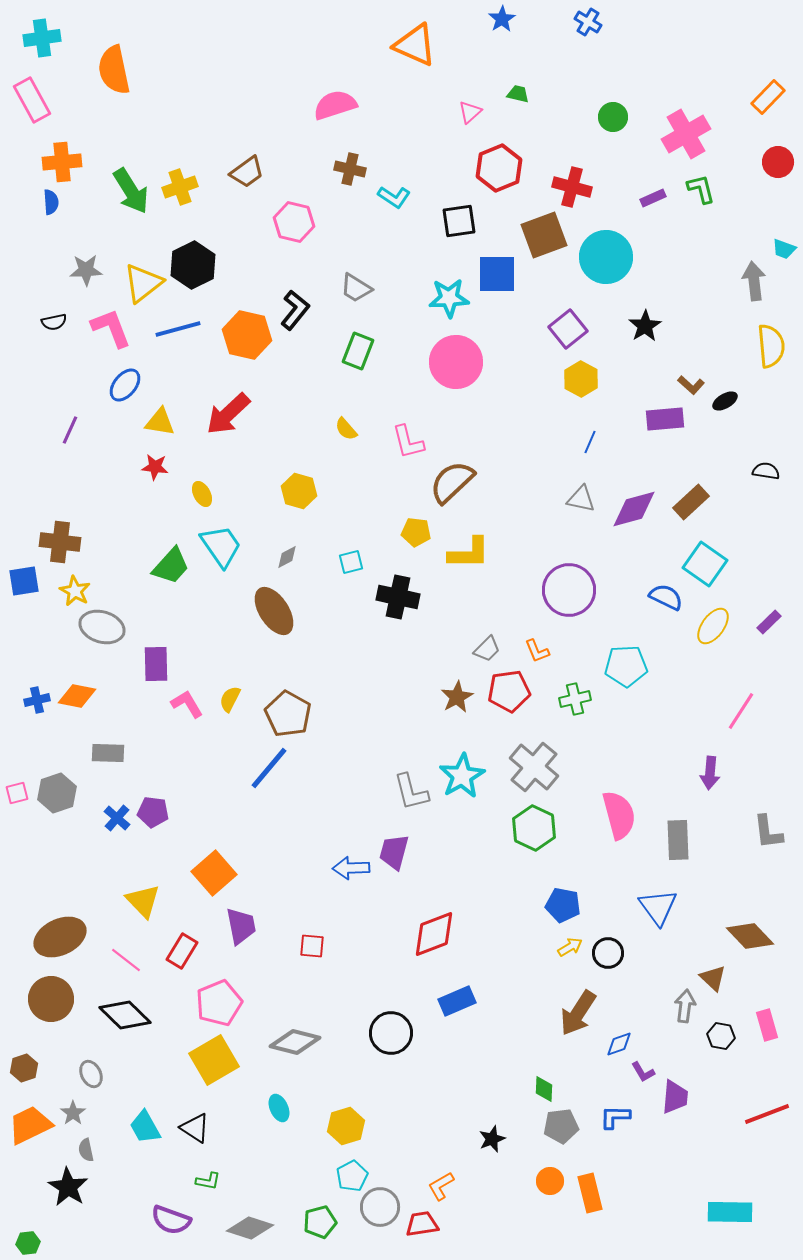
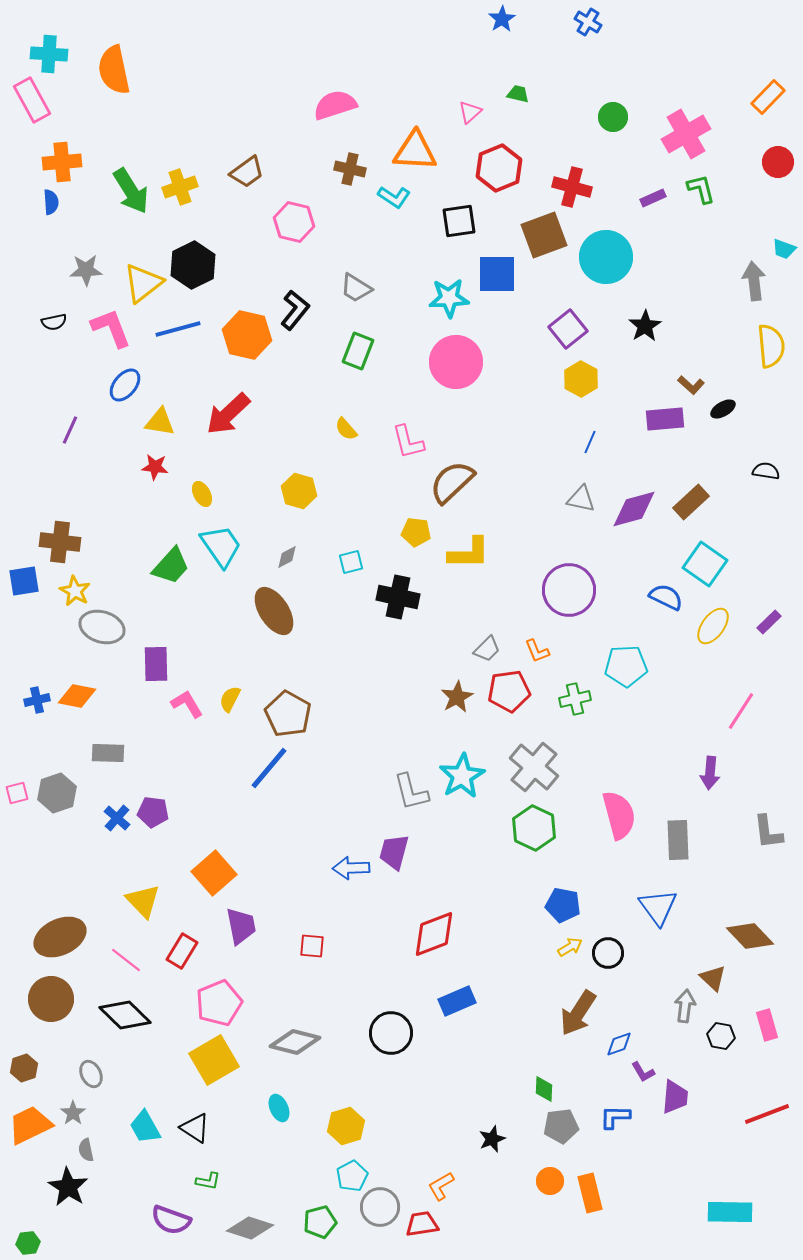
cyan cross at (42, 38): moved 7 px right, 16 px down; rotated 12 degrees clockwise
orange triangle at (415, 45): moved 106 px down; rotated 21 degrees counterclockwise
black ellipse at (725, 401): moved 2 px left, 8 px down
